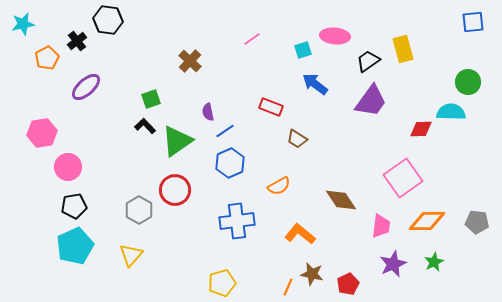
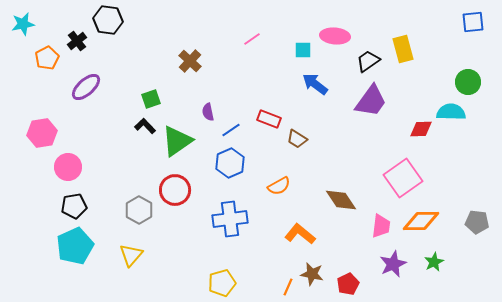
cyan square at (303, 50): rotated 18 degrees clockwise
red rectangle at (271, 107): moved 2 px left, 12 px down
blue line at (225, 131): moved 6 px right, 1 px up
blue cross at (237, 221): moved 7 px left, 2 px up
orange diamond at (427, 221): moved 6 px left
